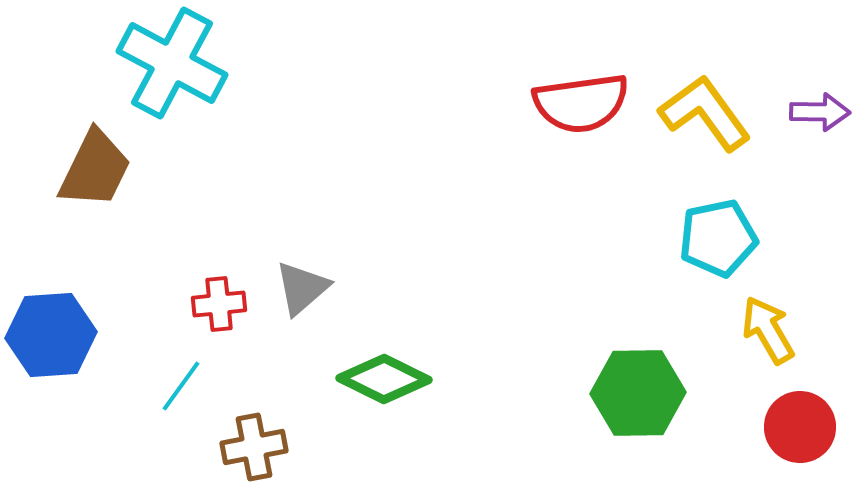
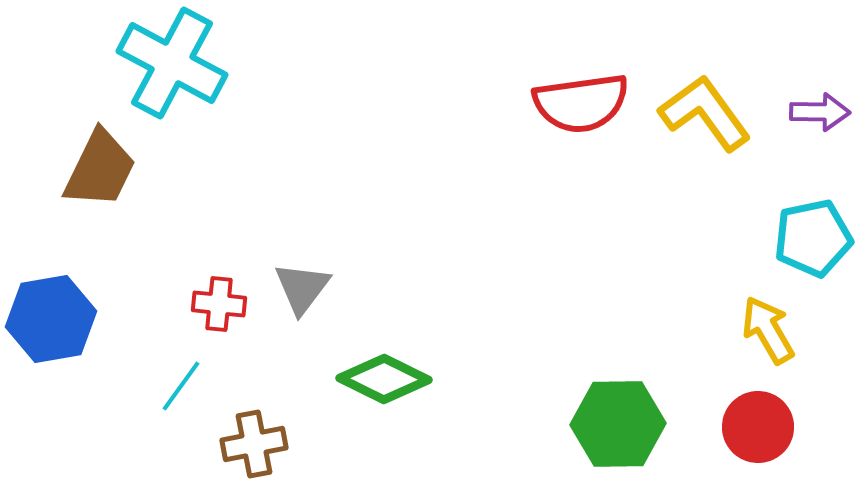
brown trapezoid: moved 5 px right
cyan pentagon: moved 95 px right
gray triangle: rotated 12 degrees counterclockwise
red cross: rotated 12 degrees clockwise
blue hexagon: moved 16 px up; rotated 6 degrees counterclockwise
green hexagon: moved 20 px left, 31 px down
red circle: moved 42 px left
brown cross: moved 3 px up
